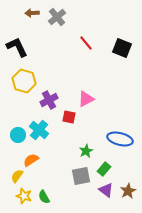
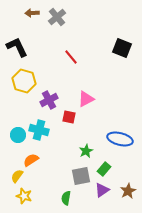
red line: moved 15 px left, 14 px down
cyan cross: rotated 24 degrees counterclockwise
purple triangle: moved 4 px left; rotated 49 degrees clockwise
green semicircle: moved 22 px right, 1 px down; rotated 40 degrees clockwise
